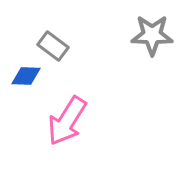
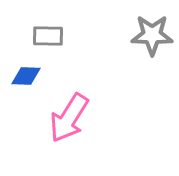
gray rectangle: moved 5 px left, 10 px up; rotated 36 degrees counterclockwise
pink arrow: moved 2 px right, 3 px up
